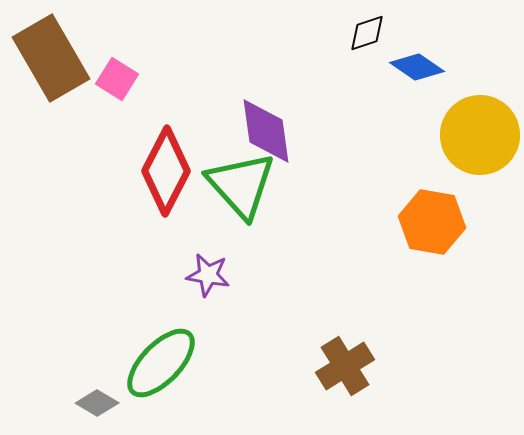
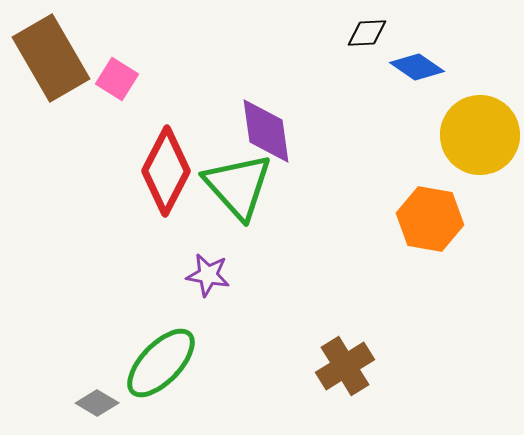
black diamond: rotated 15 degrees clockwise
green triangle: moved 3 px left, 1 px down
orange hexagon: moved 2 px left, 3 px up
